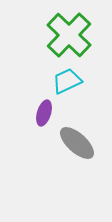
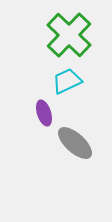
purple ellipse: rotated 35 degrees counterclockwise
gray ellipse: moved 2 px left
